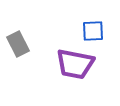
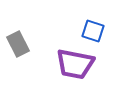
blue square: rotated 20 degrees clockwise
